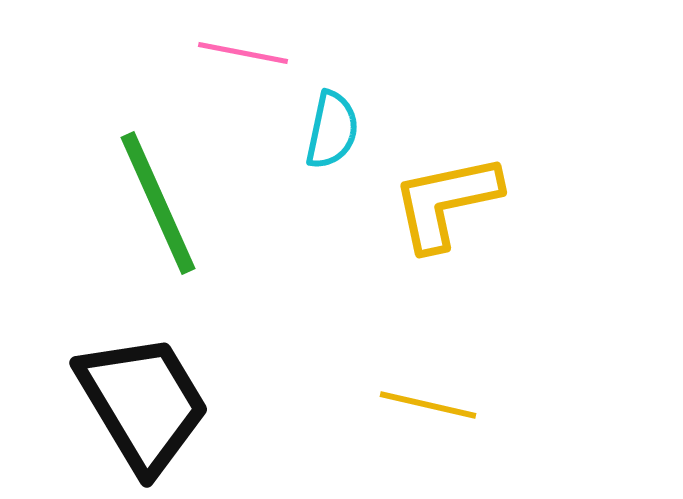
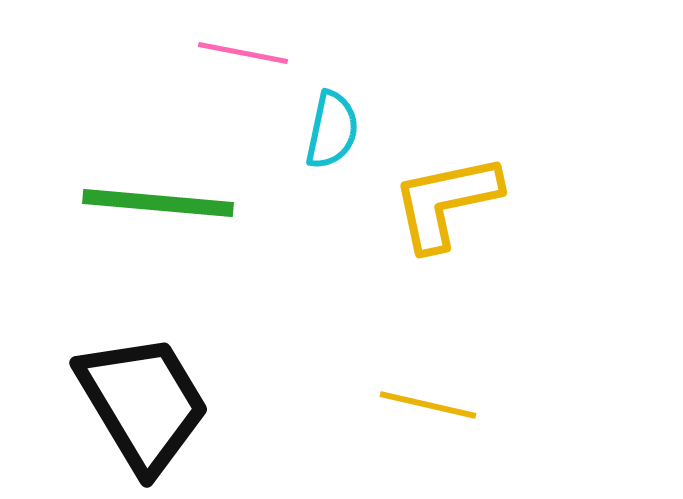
green line: rotated 61 degrees counterclockwise
